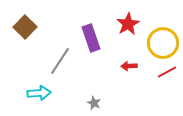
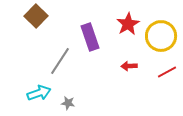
brown square: moved 11 px right, 11 px up
purple rectangle: moved 1 px left, 1 px up
yellow circle: moved 2 px left, 7 px up
cyan arrow: rotated 15 degrees counterclockwise
gray star: moved 26 px left; rotated 16 degrees counterclockwise
